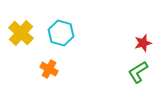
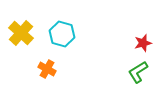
cyan hexagon: moved 1 px right, 1 px down
orange cross: moved 2 px left
